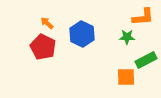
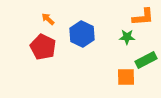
orange arrow: moved 1 px right, 4 px up
